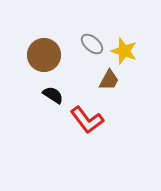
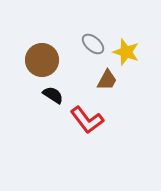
gray ellipse: moved 1 px right
yellow star: moved 2 px right, 1 px down
brown circle: moved 2 px left, 5 px down
brown trapezoid: moved 2 px left
